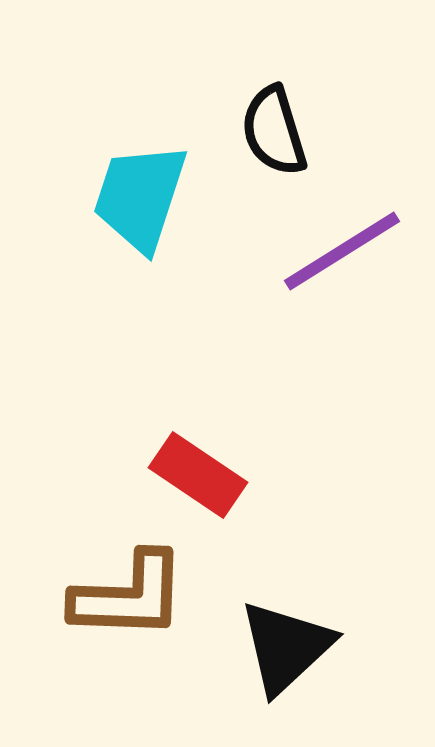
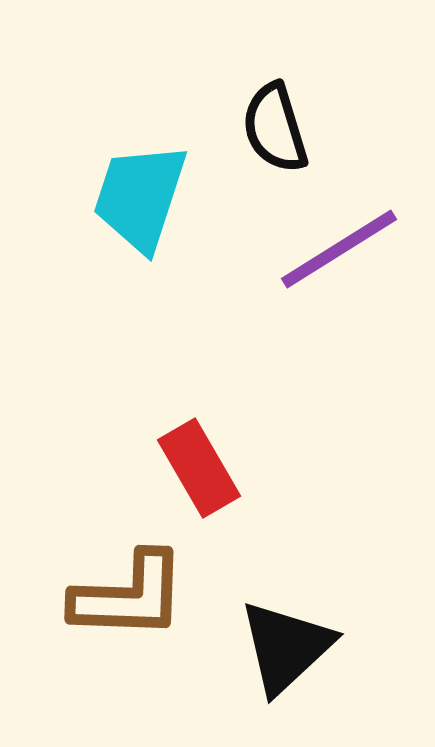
black semicircle: moved 1 px right, 3 px up
purple line: moved 3 px left, 2 px up
red rectangle: moved 1 px right, 7 px up; rotated 26 degrees clockwise
